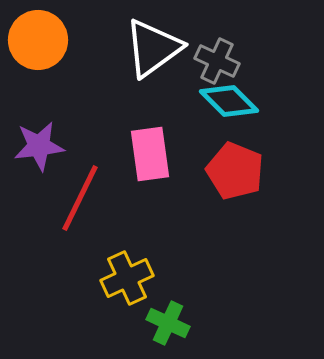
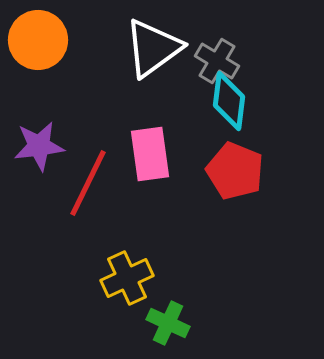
gray cross: rotated 6 degrees clockwise
cyan diamond: rotated 52 degrees clockwise
red line: moved 8 px right, 15 px up
